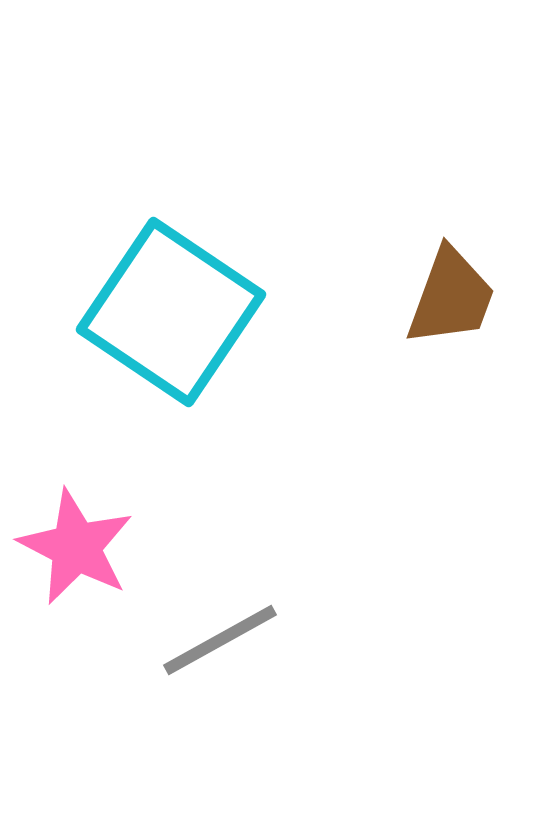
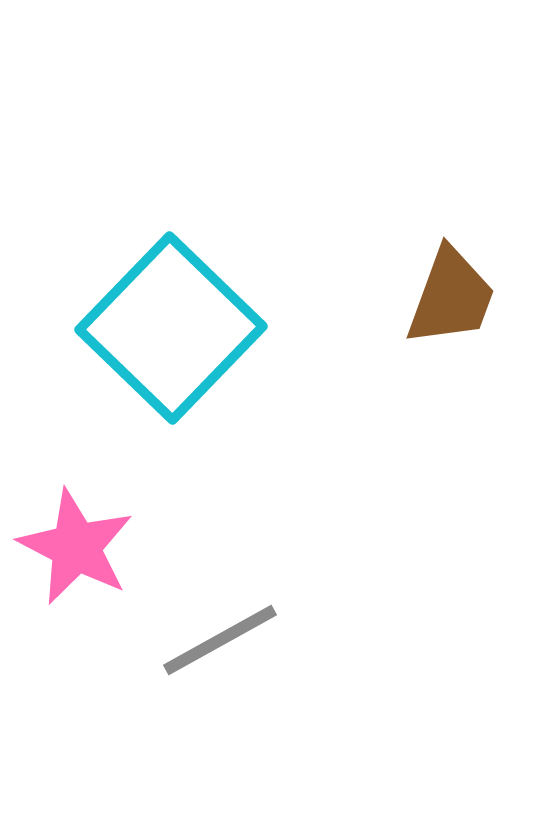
cyan square: moved 16 px down; rotated 10 degrees clockwise
